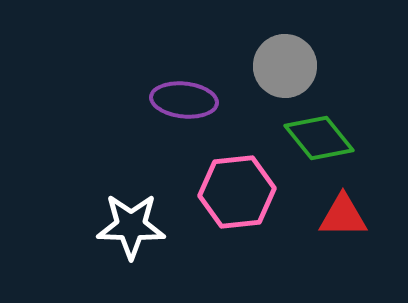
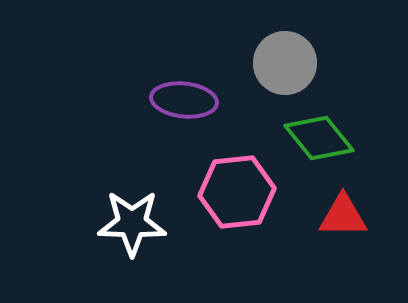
gray circle: moved 3 px up
white star: moved 1 px right, 3 px up
